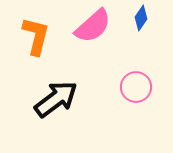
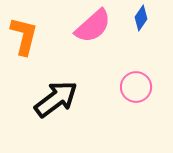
orange L-shape: moved 12 px left
